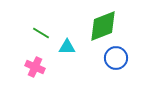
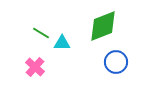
cyan triangle: moved 5 px left, 4 px up
blue circle: moved 4 px down
pink cross: rotated 18 degrees clockwise
